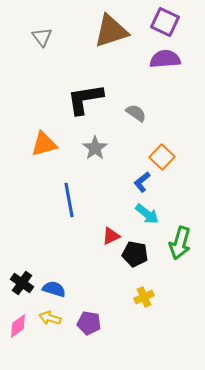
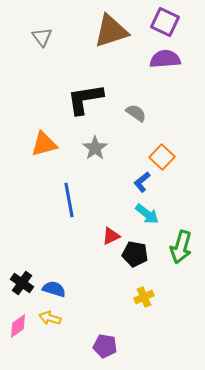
green arrow: moved 1 px right, 4 px down
purple pentagon: moved 16 px right, 23 px down
